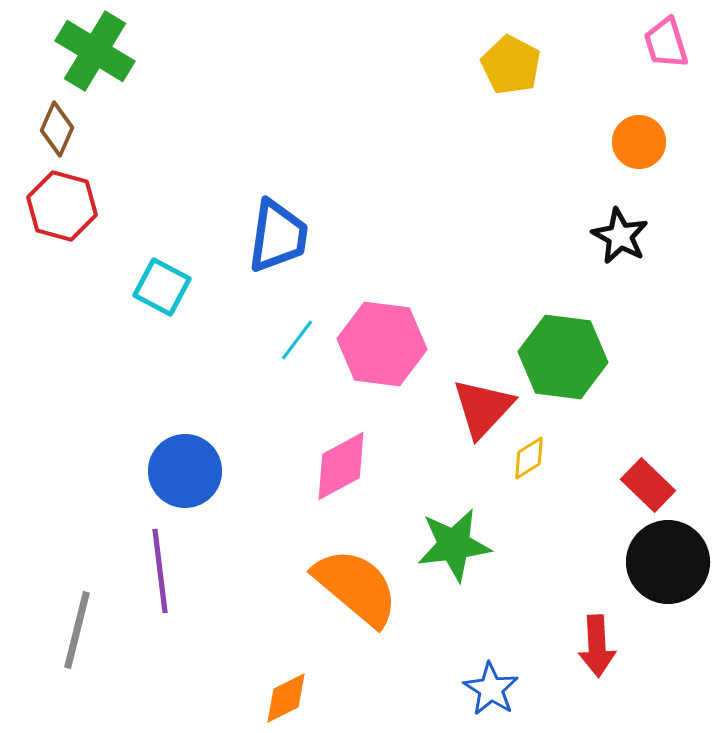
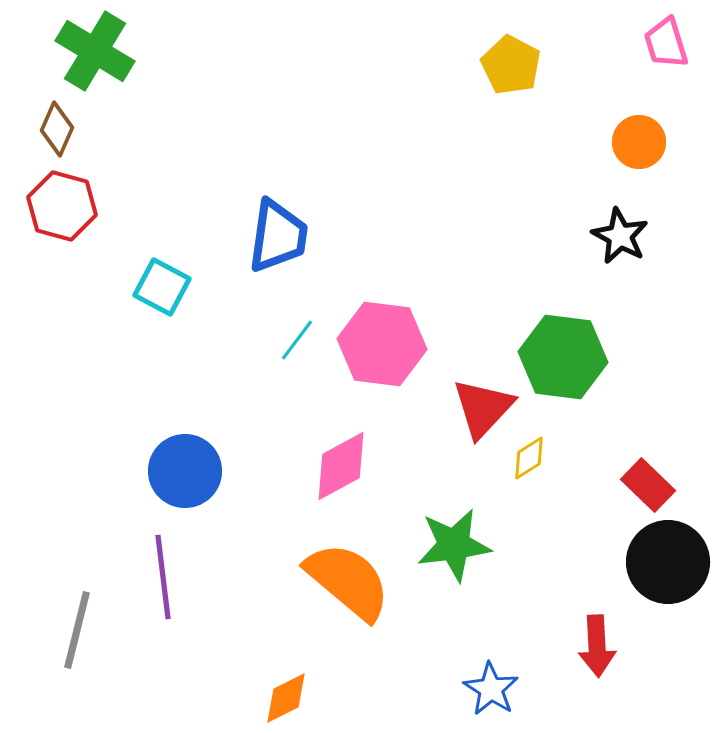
purple line: moved 3 px right, 6 px down
orange semicircle: moved 8 px left, 6 px up
